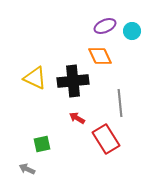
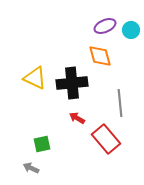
cyan circle: moved 1 px left, 1 px up
orange diamond: rotated 10 degrees clockwise
black cross: moved 1 px left, 2 px down
red rectangle: rotated 8 degrees counterclockwise
gray arrow: moved 4 px right, 1 px up
